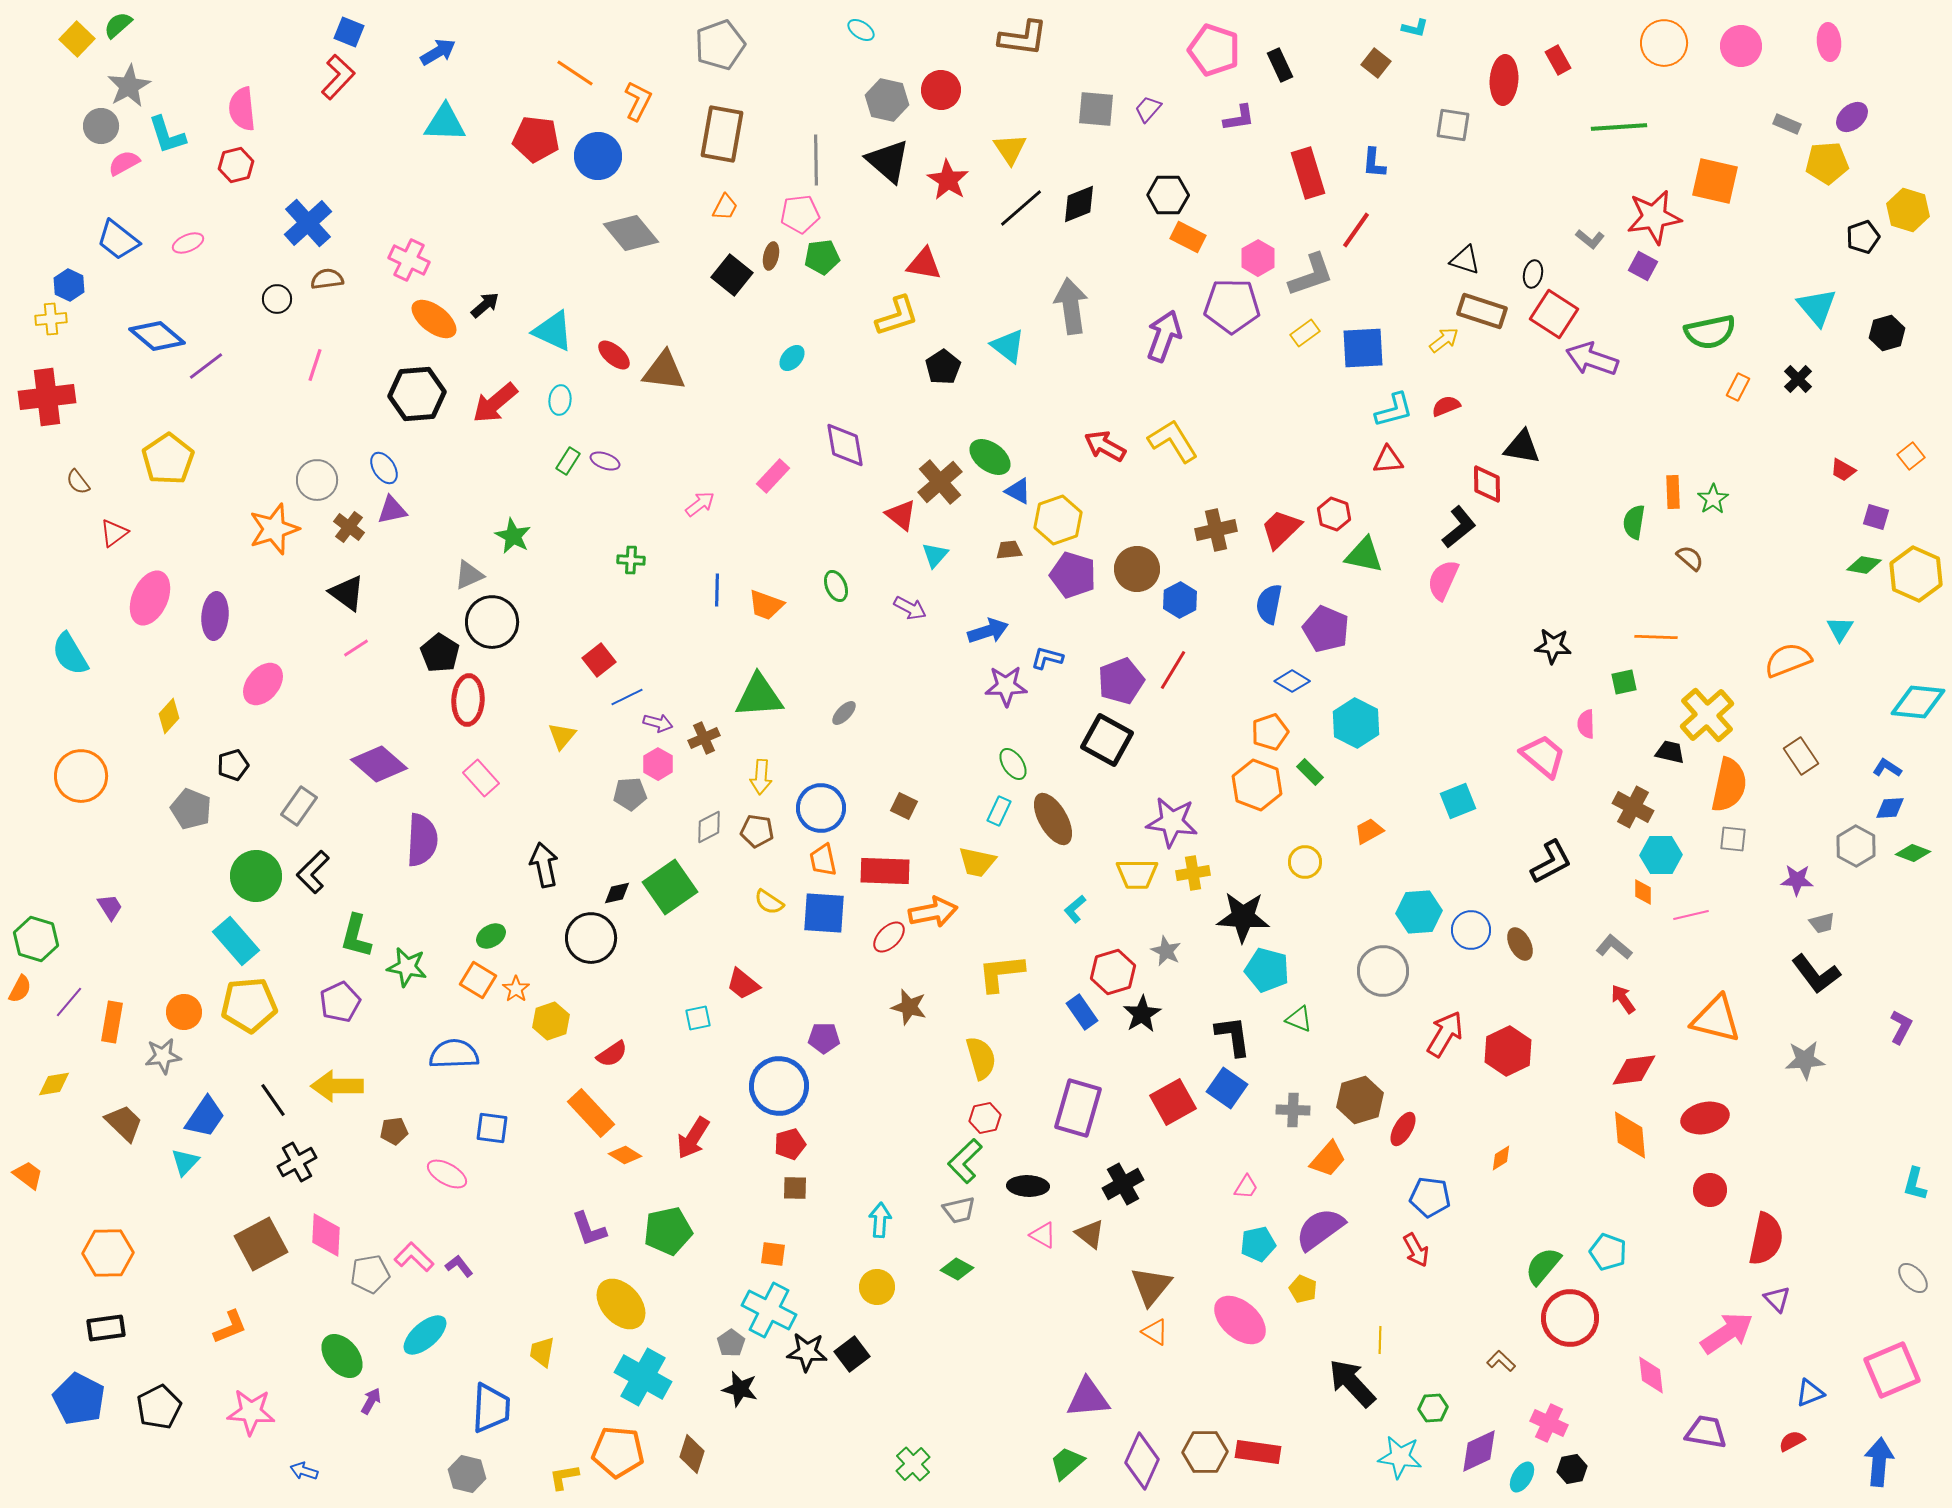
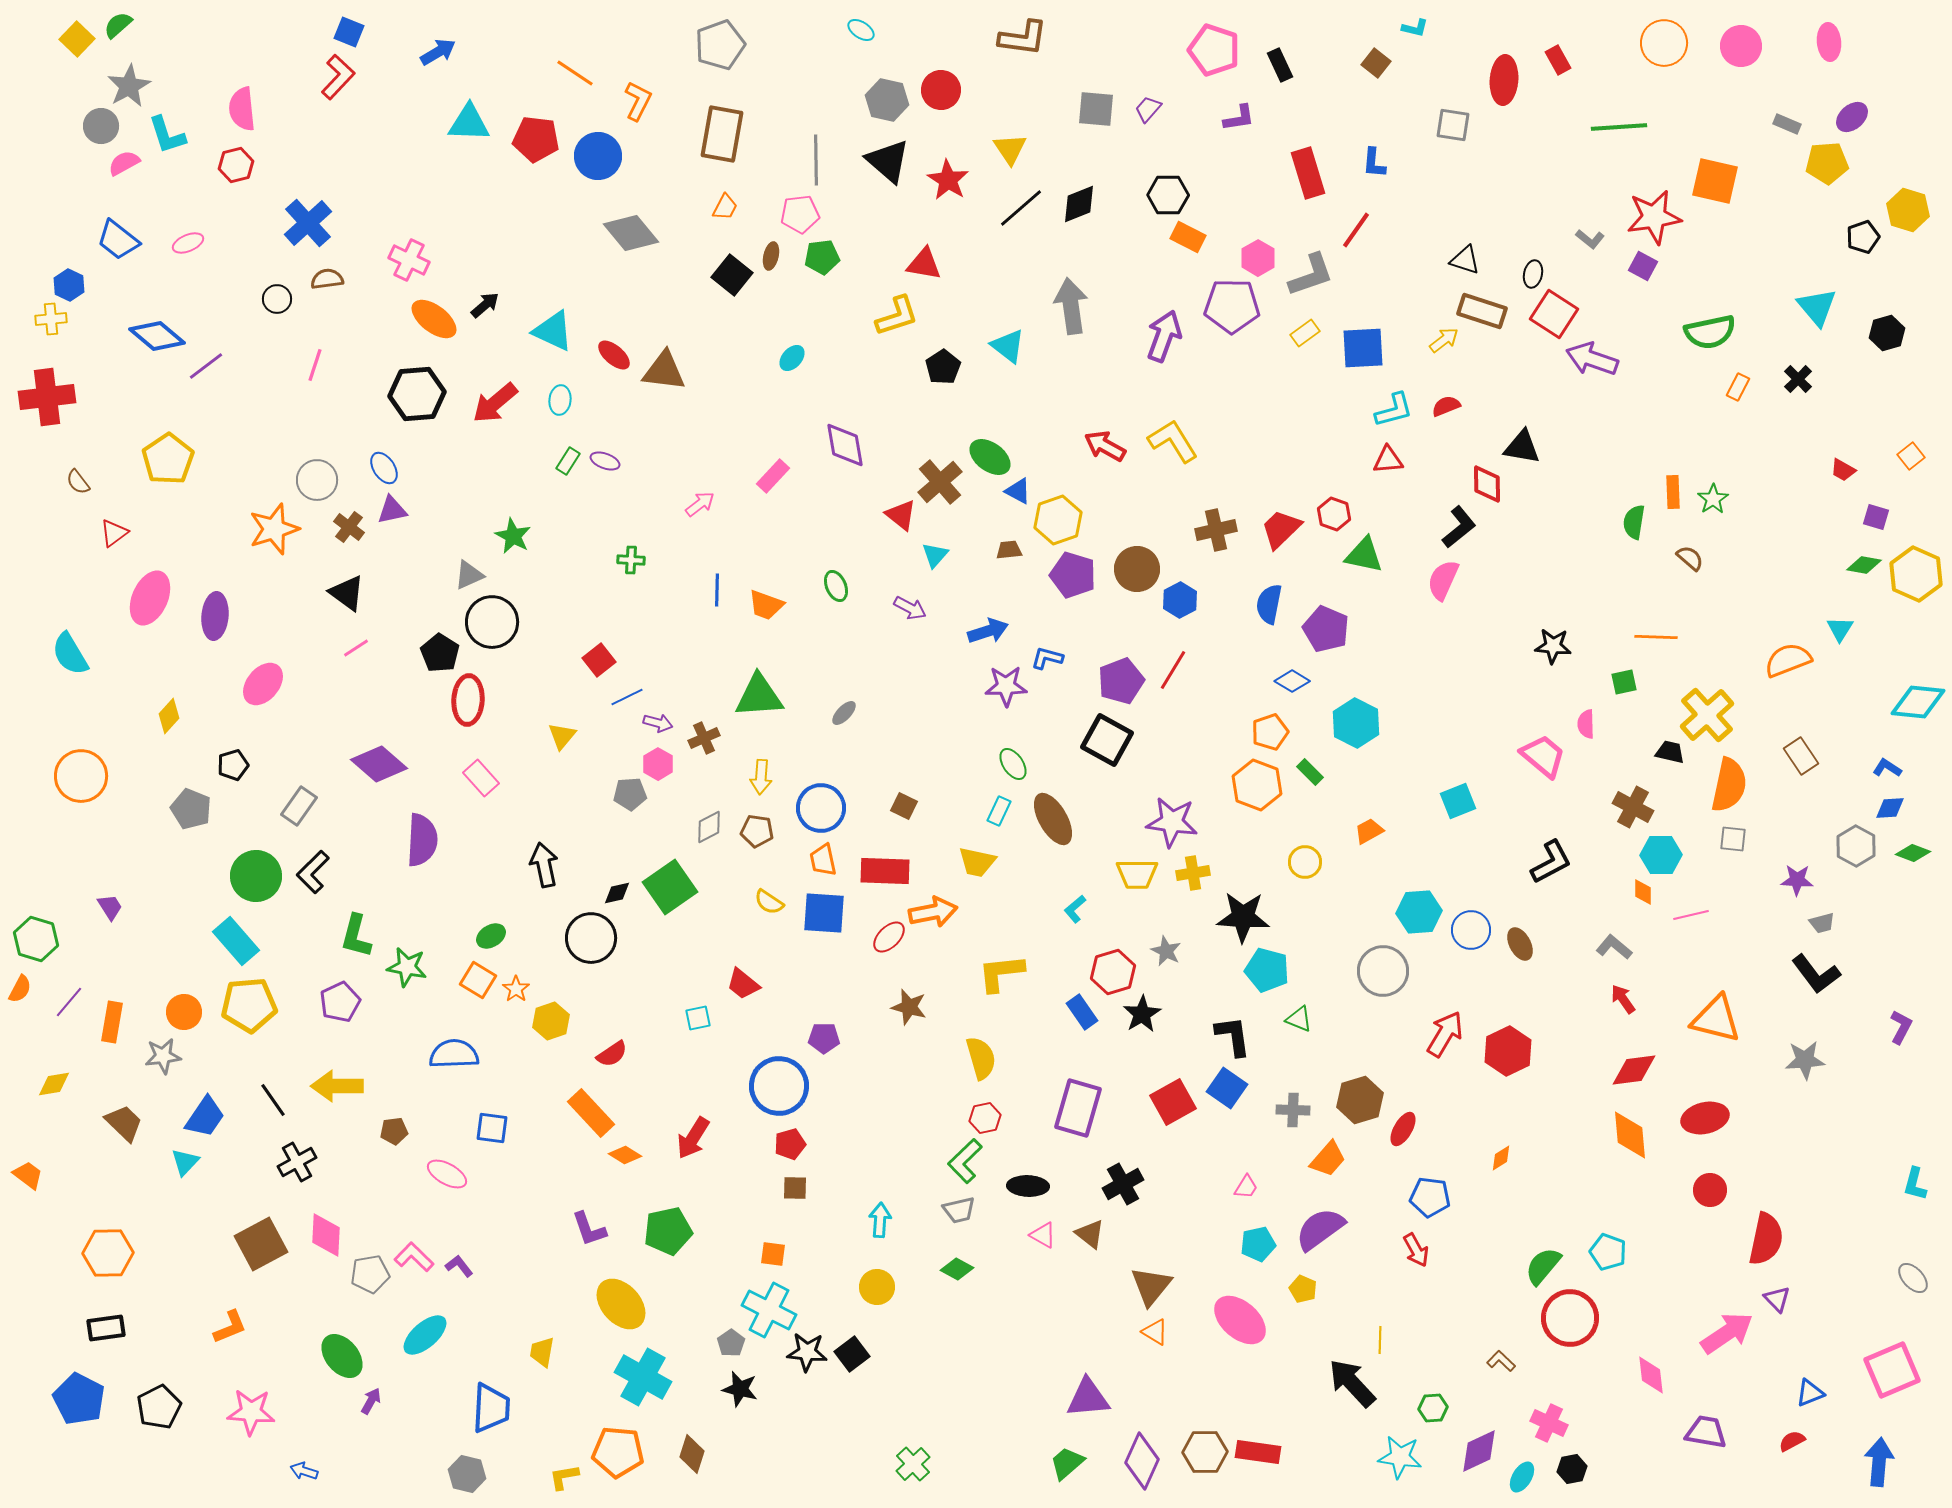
cyan triangle at (445, 123): moved 24 px right
